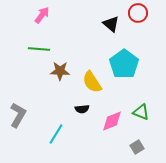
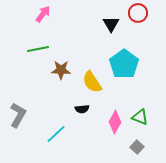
pink arrow: moved 1 px right, 1 px up
black triangle: rotated 18 degrees clockwise
green line: moved 1 px left; rotated 15 degrees counterclockwise
brown star: moved 1 px right, 1 px up
green triangle: moved 1 px left, 5 px down
pink diamond: moved 3 px right, 1 px down; rotated 40 degrees counterclockwise
cyan line: rotated 15 degrees clockwise
gray square: rotated 16 degrees counterclockwise
